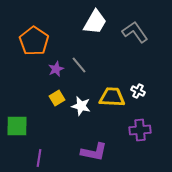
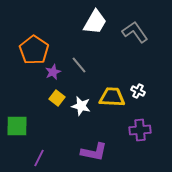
orange pentagon: moved 9 px down
purple star: moved 3 px left, 3 px down
yellow square: rotated 21 degrees counterclockwise
purple line: rotated 18 degrees clockwise
